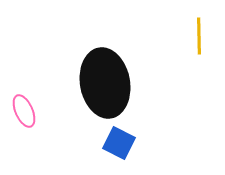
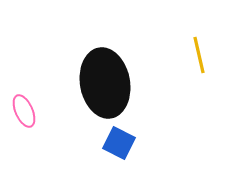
yellow line: moved 19 px down; rotated 12 degrees counterclockwise
